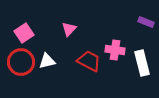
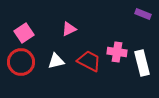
purple rectangle: moved 3 px left, 8 px up
pink triangle: rotated 21 degrees clockwise
pink cross: moved 2 px right, 2 px down
white triangle: moved 9 px right
